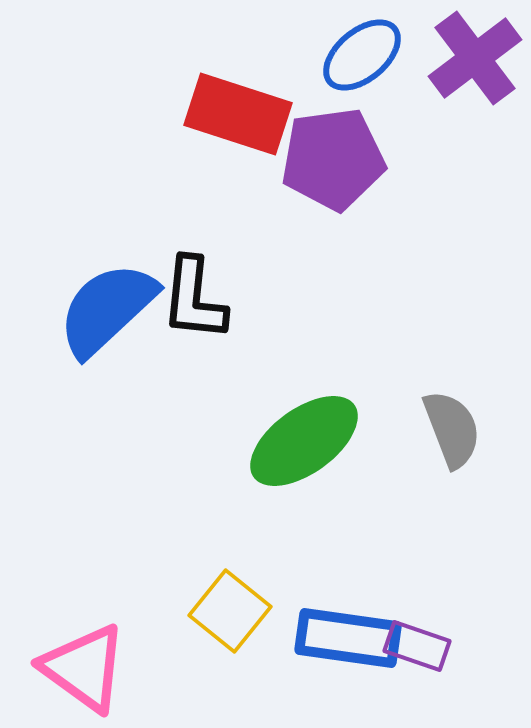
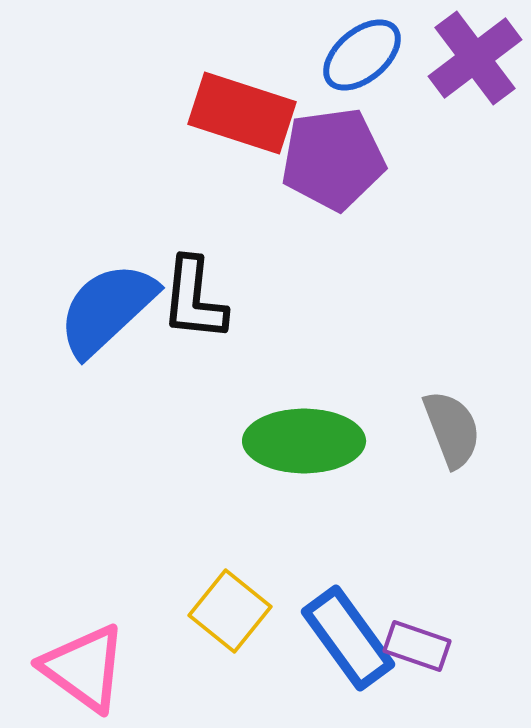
red rectangle: moved 4 px right, 1 px up
green ellipse: rotated 36 degrees clockwise
blue rectangle: rotated 46 degrees clockwise
